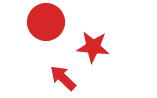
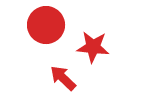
red circle: moved 3 px down
